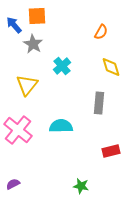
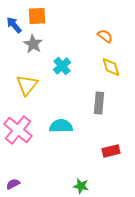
orange semicircle: moved 4 px right, 4 px down; rotated 84 degrees counterclockwise
